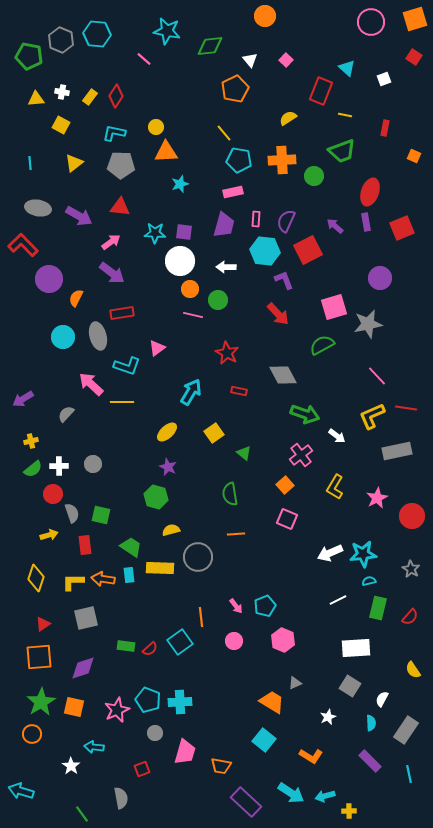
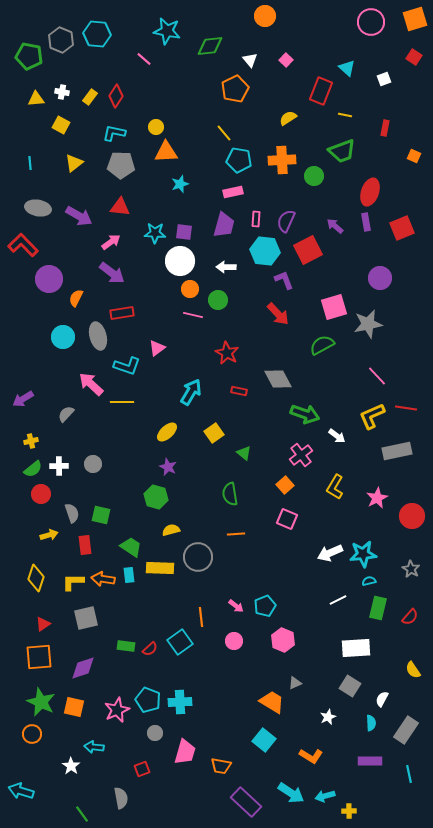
gray diamond at (283, 375): moved 5 px left, 4 px down
red circle at (53, 494): moved 12 px left
pink arrow at (236, 606): rotated 14 degrees counterclockwise
green star at (41, 702): rotated 16 degrees counterclockwise
purple rectangle at (370, 761): rotated 45 degrees counterclockwise
